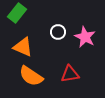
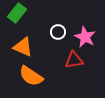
red triangle: moved 4 px right, 14 px up
